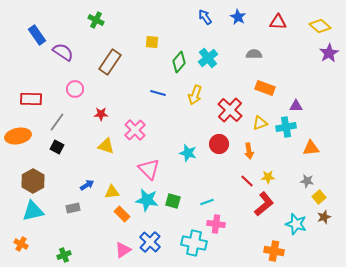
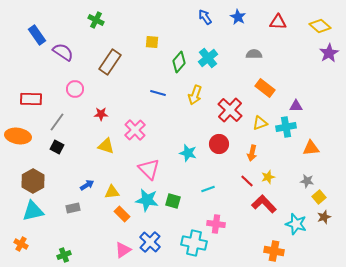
orange rectangle at (265, 88): rotated 18 degrees clockwise
orange ellipse at (18, 136): rotated 20 degrees clockwise
orange arrow at (249, 151): moved 3 px right, 2 px down; rotated 21 degrees clockwise
yellow star at (268, 177): rotated 16 degrees counterclockwise
cyan line at (207, 202): moved 1 px right, 13 px up
red L-shape at (264, 204): rotated 95 degrees counterclockwise
